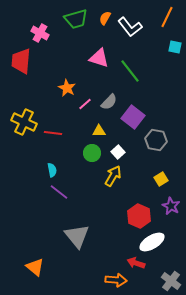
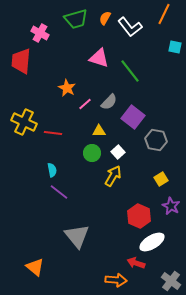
orange line: moved 3 px left, 3 px up
